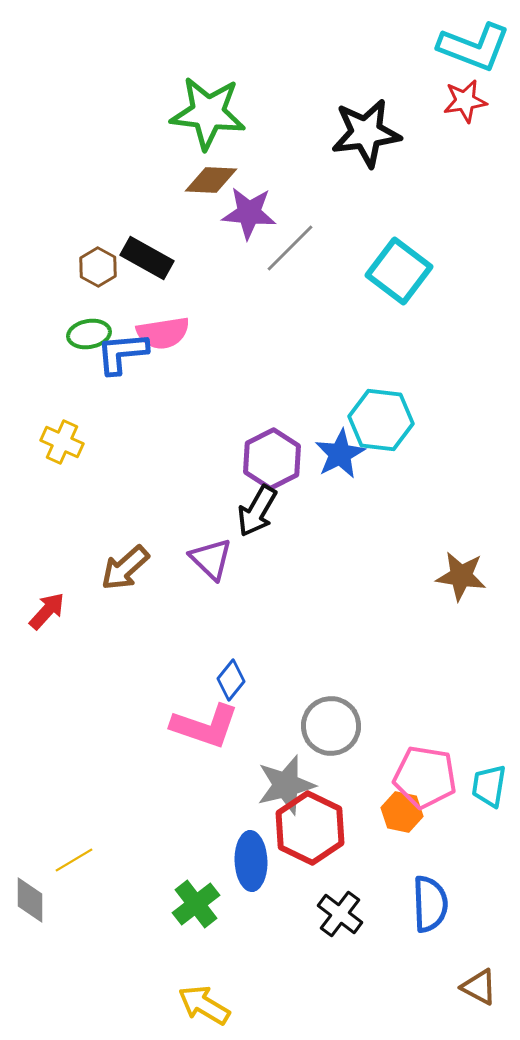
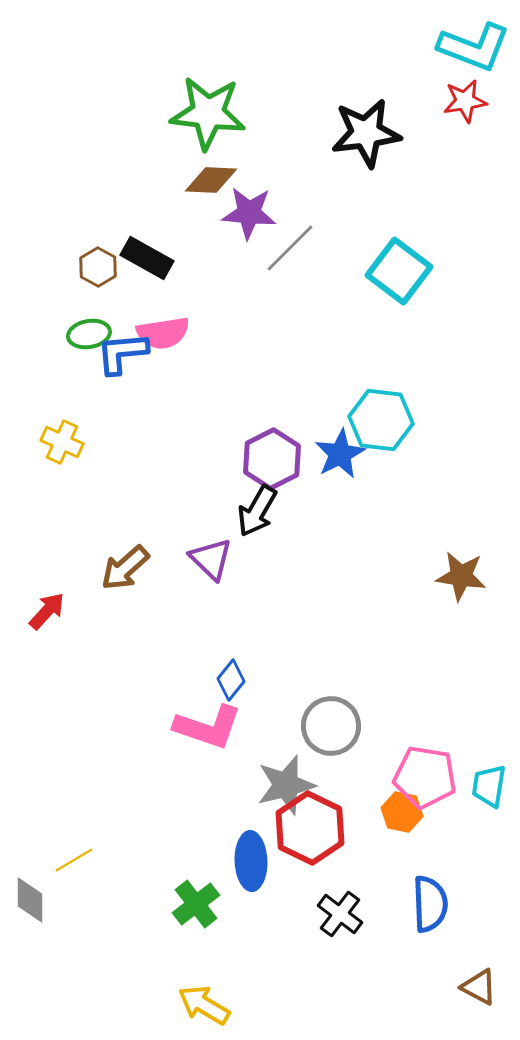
pink L-shape: moved 3 px right, 1 px down
